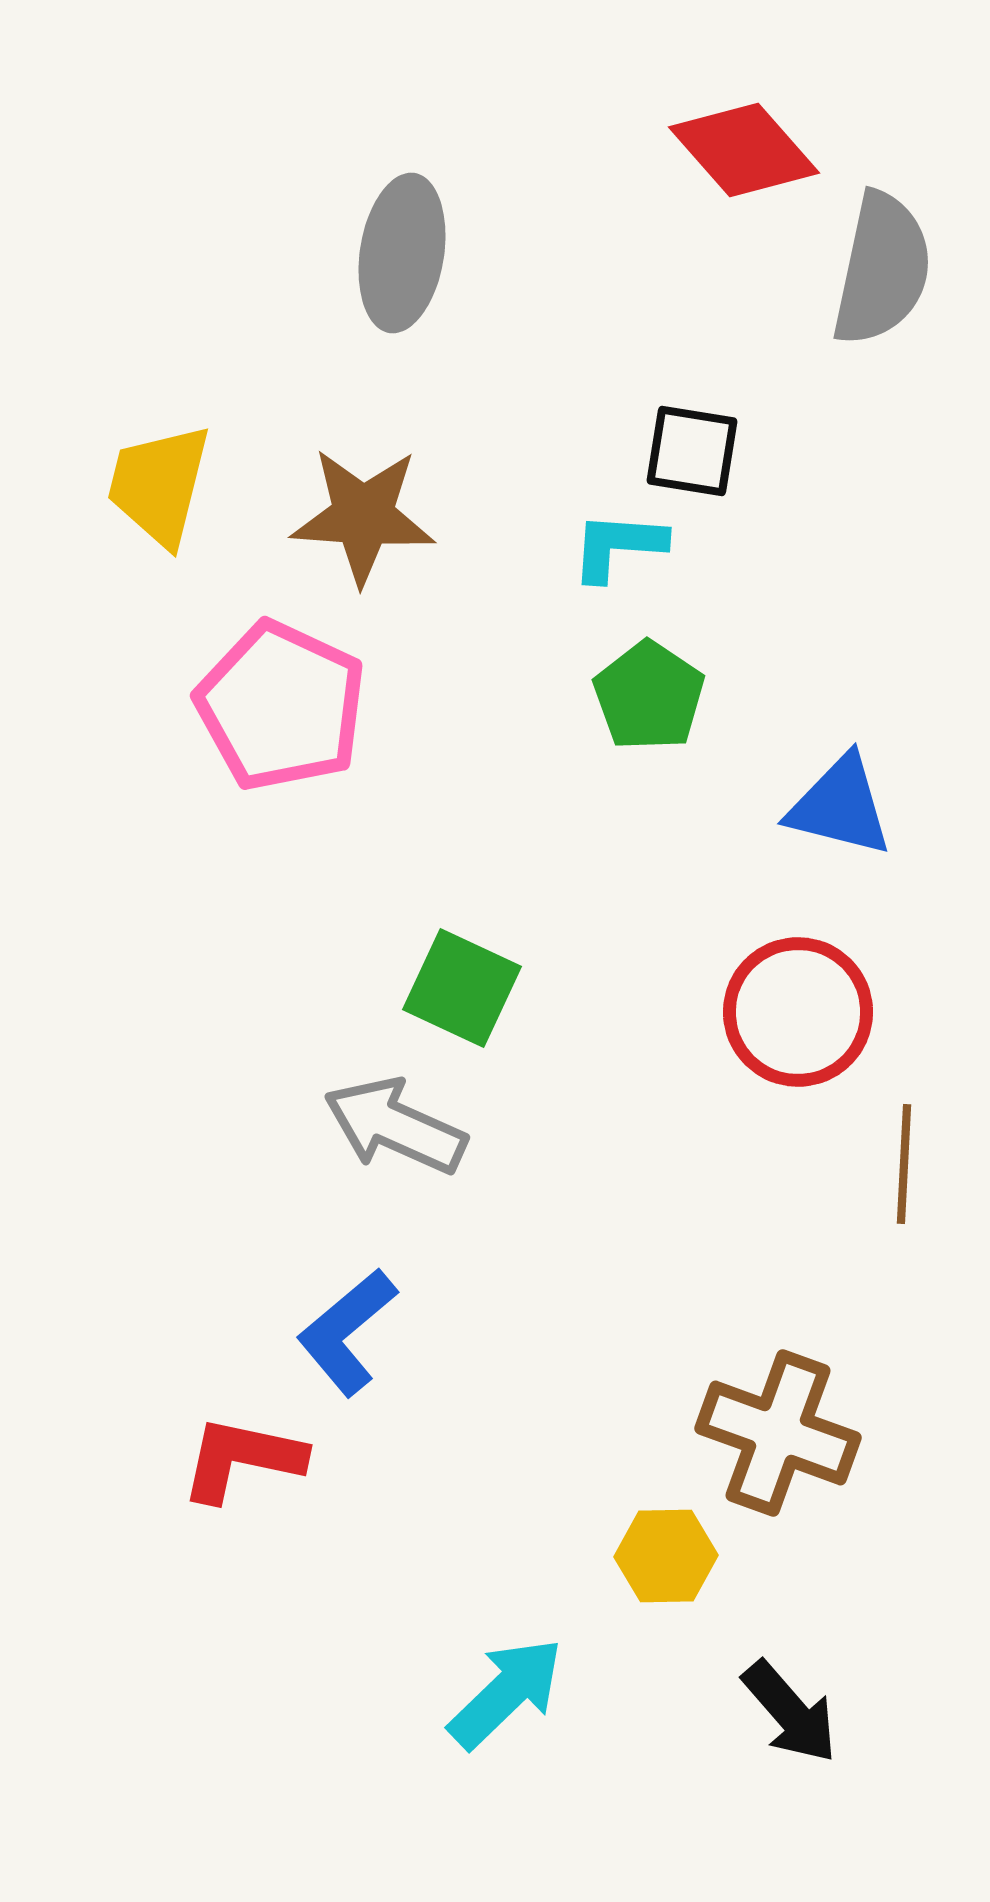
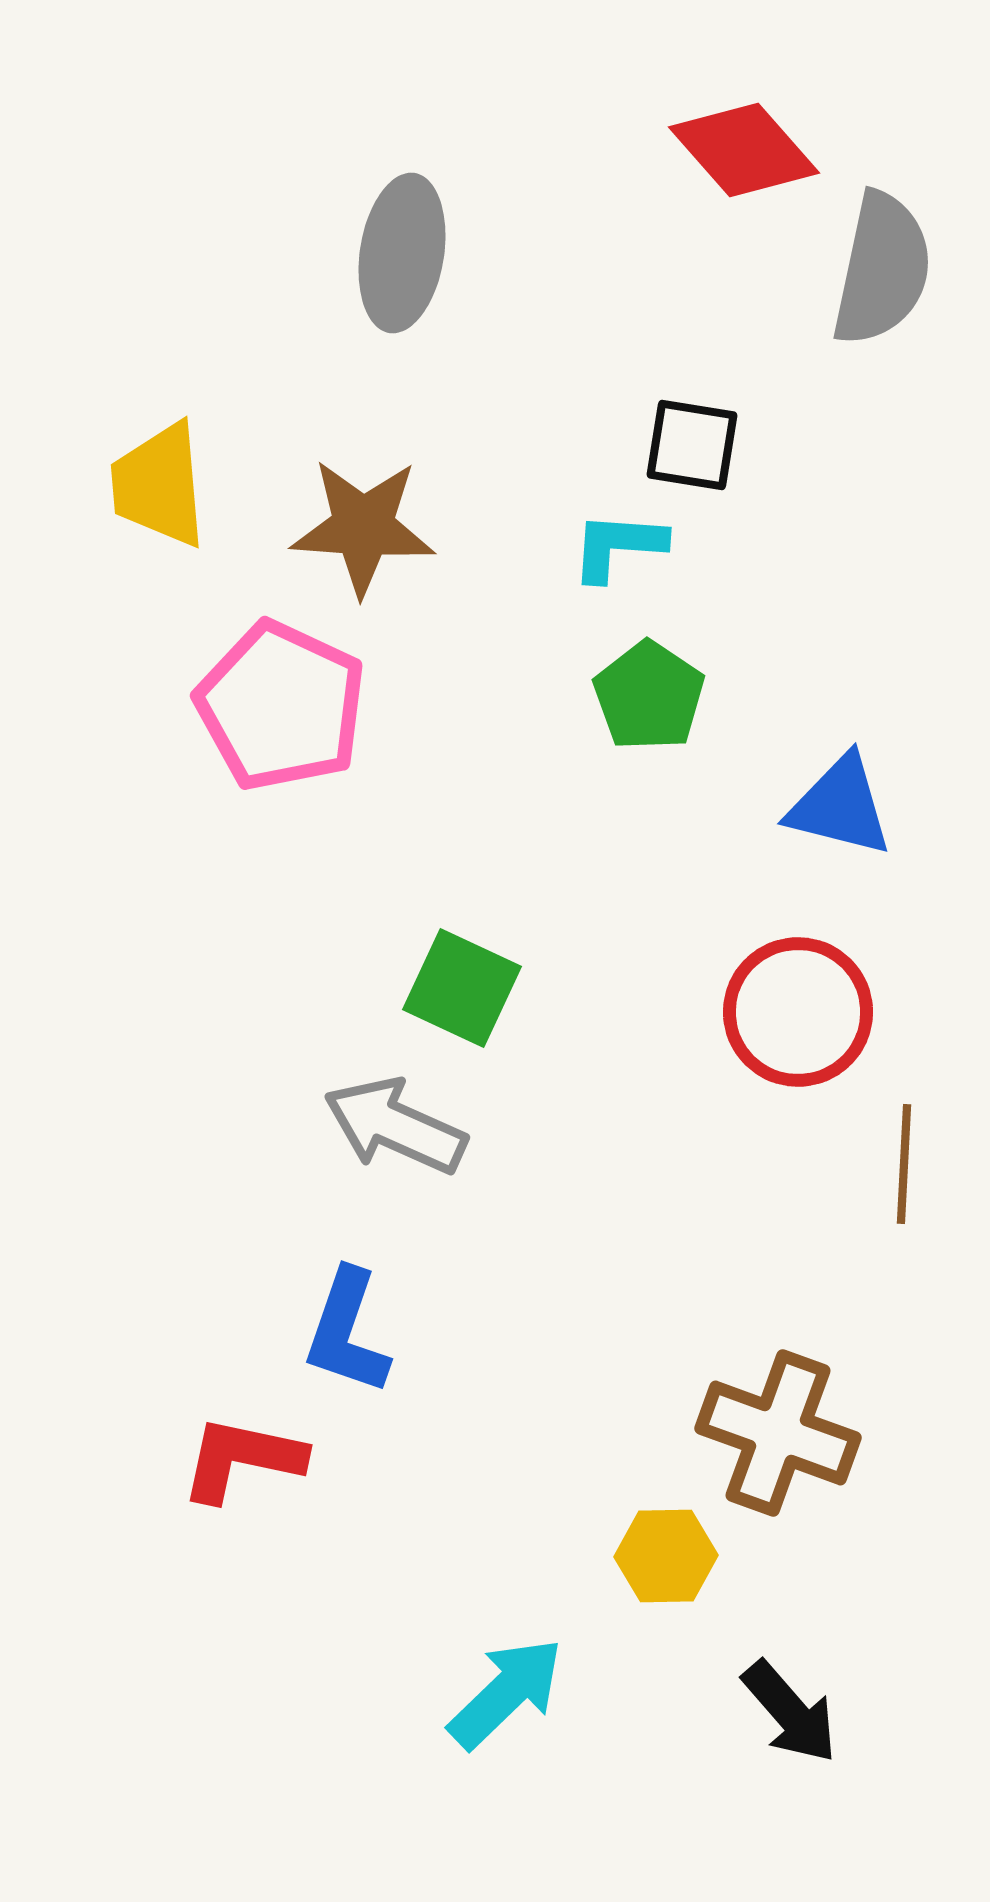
black square: moved 6 px up
yellow trapezoid: rotated 19 degrees counterclockwise
brown star: moved 11 px down
blue L-shape: rotated 31 degrees counterclockwise
